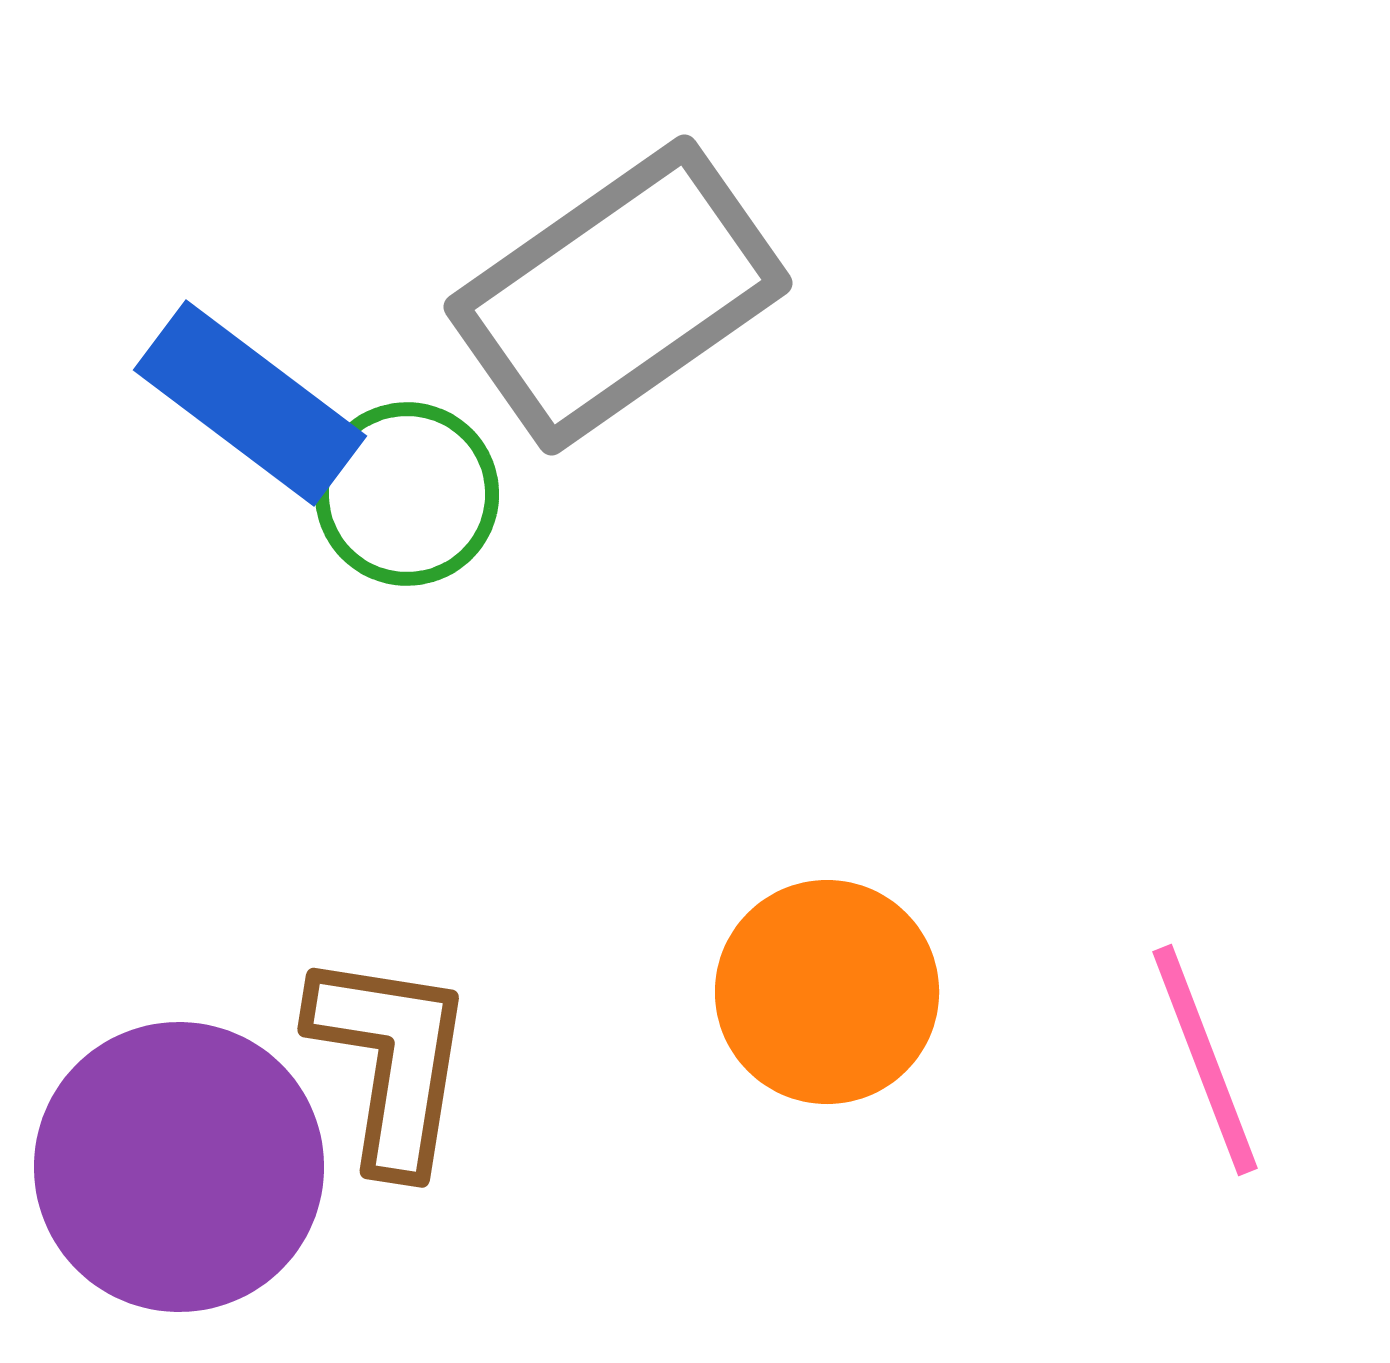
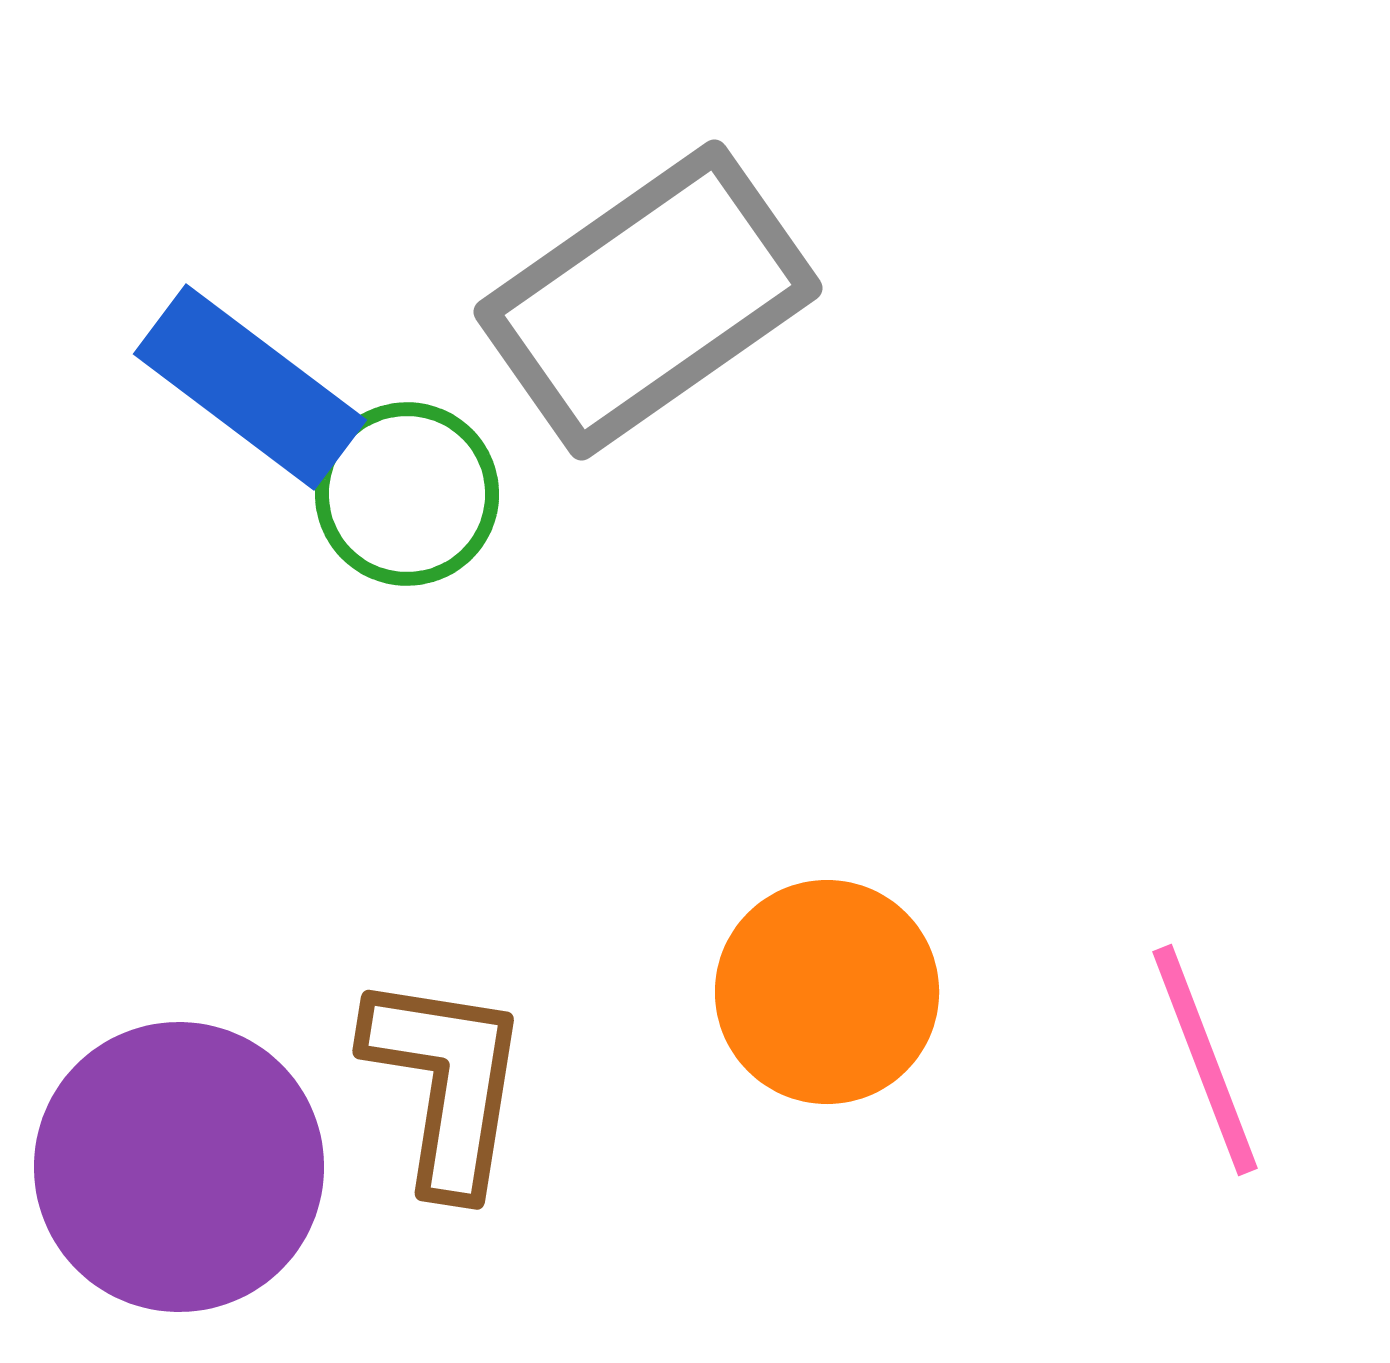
gray rectangle: moved 30 px right, 5 px down
blue rectangle: moved 16 px up
brown L-shape: moved 55 px right, 22 px down
